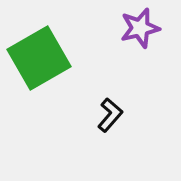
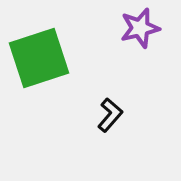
green square: rotated 12 degrees clockwise
